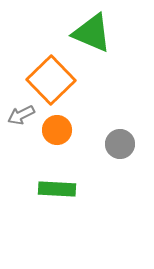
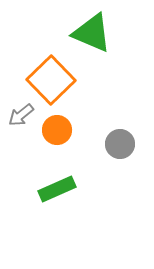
gray arrow: rotated 12 degrees counterclockwise
green rectangle: rotated 27 degrees counterclockwise
